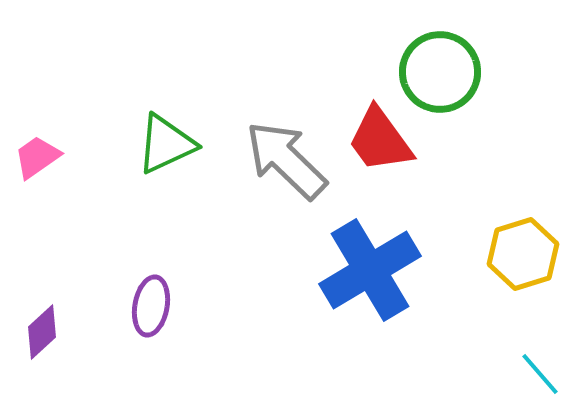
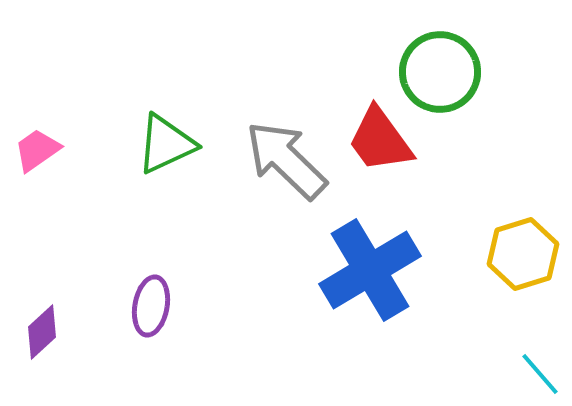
pink trapezoid: moved 7 px up
